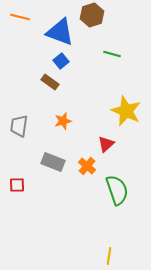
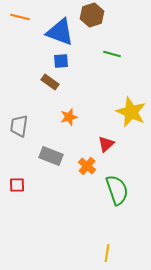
blue square: rotated 35 degrees clockwise
yellow star: moved 5 px right, 1 px down
orange star: moved 6 px right, 4 px up
gray rectangle: moved 2 px left, 6 px up
yellow line: moved 2 px left, 3 px up
